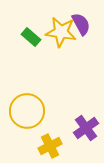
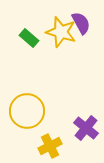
purple semicircle: moved 1 px up
yellow star: rotated 8 degrees clockwise
green rectangle: moved 2 px left, 1 px down
purple cross: rotated 15 degrees counterclockwise
